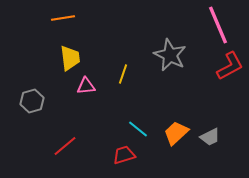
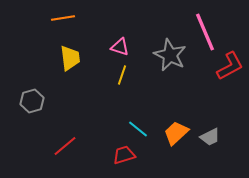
pink line: moved 13 px left, 7 px down
yellow line: moved 1 px left, 1 px down
pink triangle: moved 34 px right, 39 px up; rotated 24 degrees clockwise
